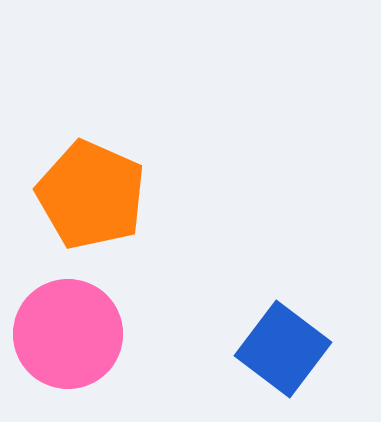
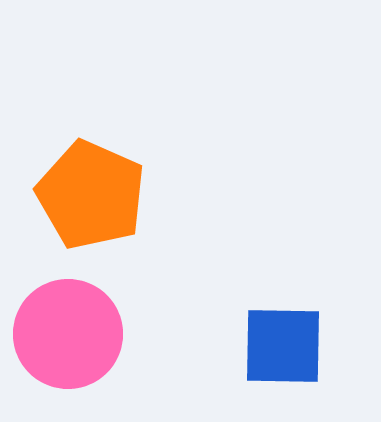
blue square: moved 3 px up; rotated 36 degrees counterclockwise
